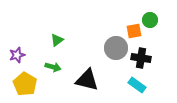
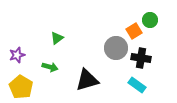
orange square: rotated 21 degrees counterclockwise
green triangle: moved 2 px up
green arrow: moved 3 px left
black triangle: rotated 30 degrees counterclockwise
yellow pentagon: moved 4 px left, 3 px down
